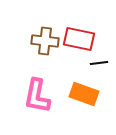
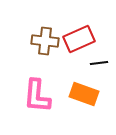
red rectangle: rotated 36 degrees counterclockwise
pink L-shape: rotated 6 degrees counterclockwise
